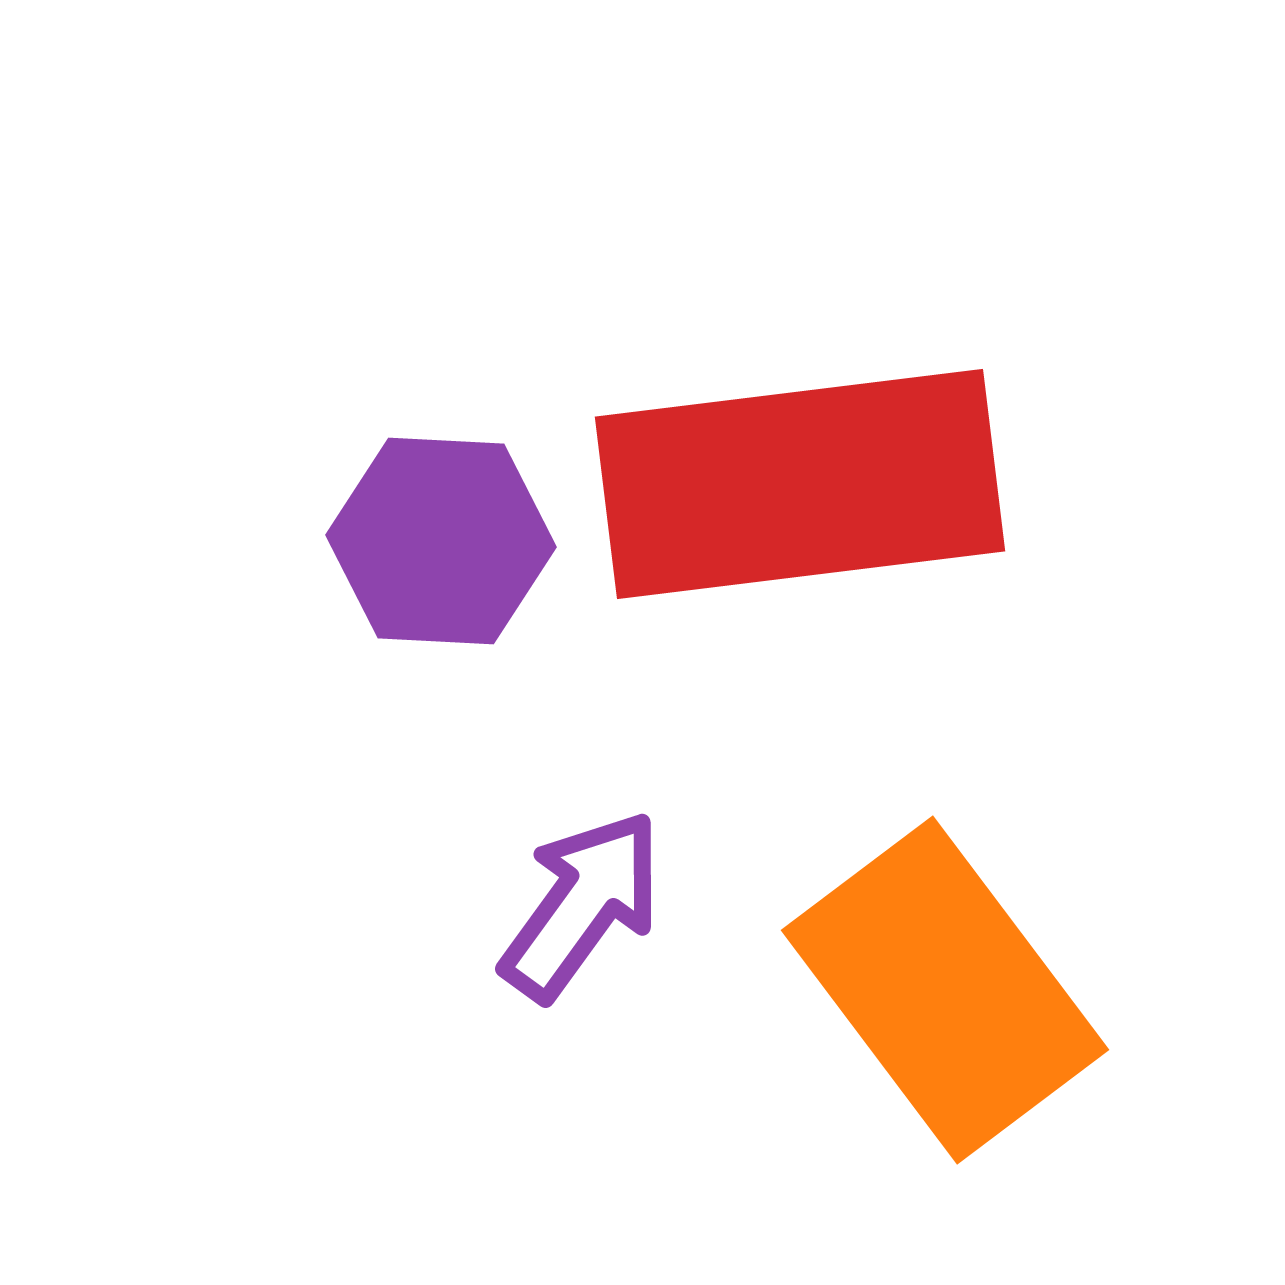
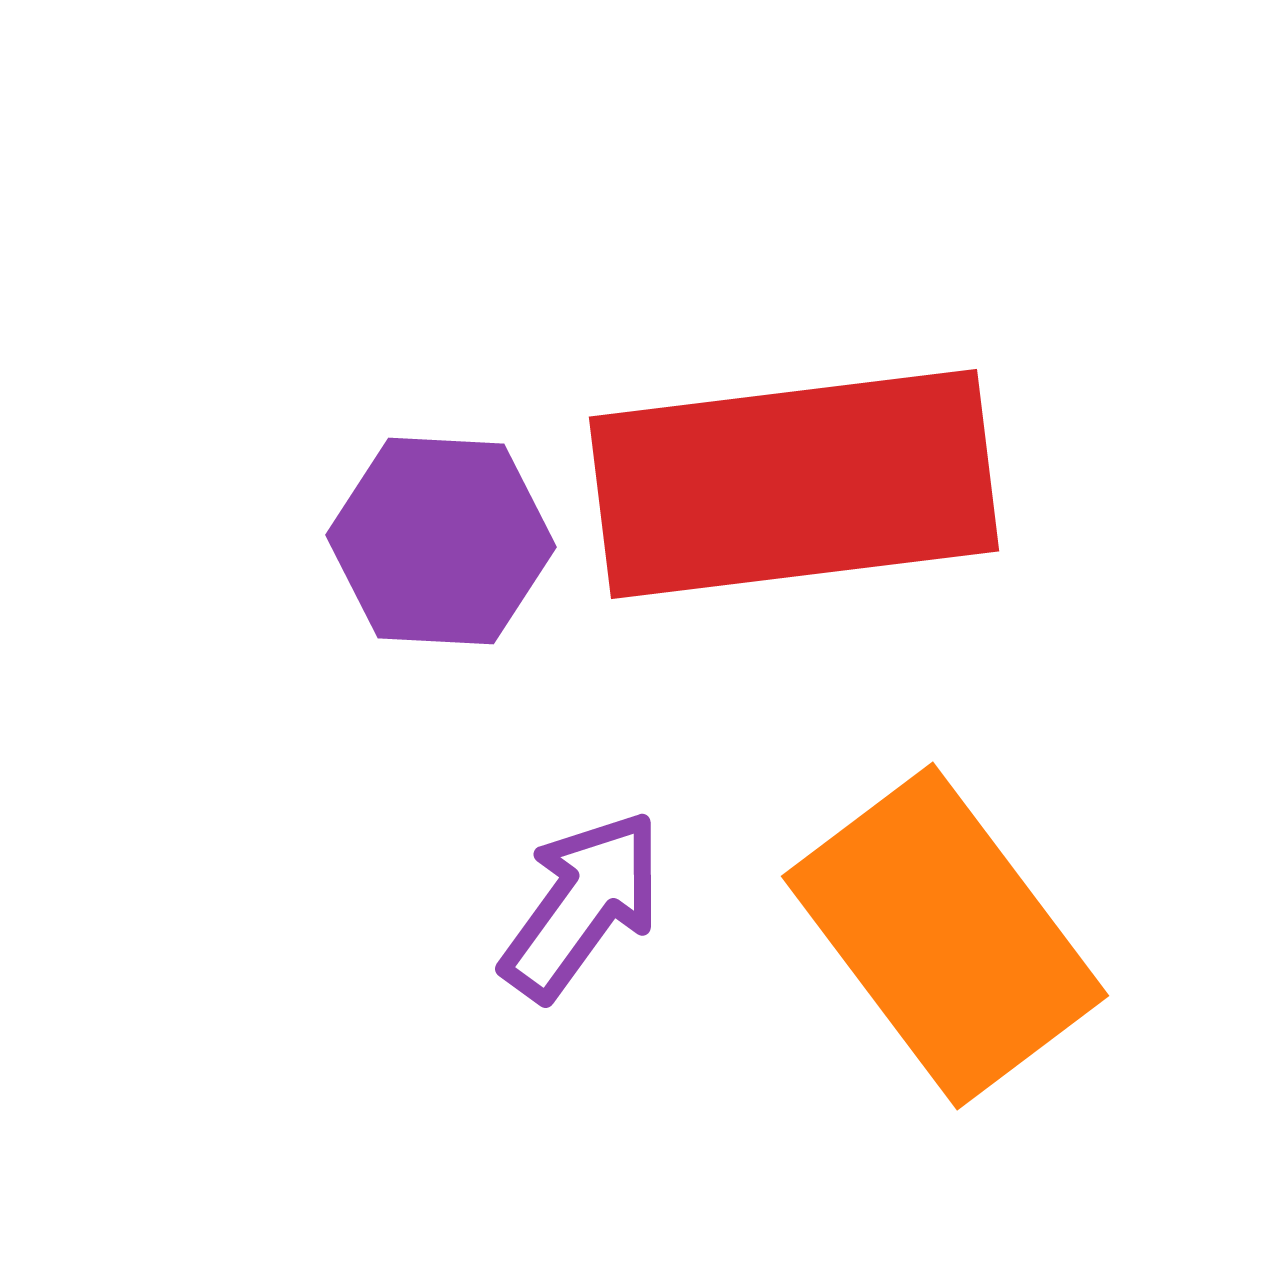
red rectangle: moved 6 px left
orange rectangle: moved 54 px up
